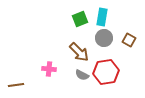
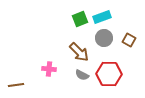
cyan rectangle: rotated 60 degrees clockwise
red hexagon: moved 3 px right, 2 px down; rotated 10 degrees clockwise
